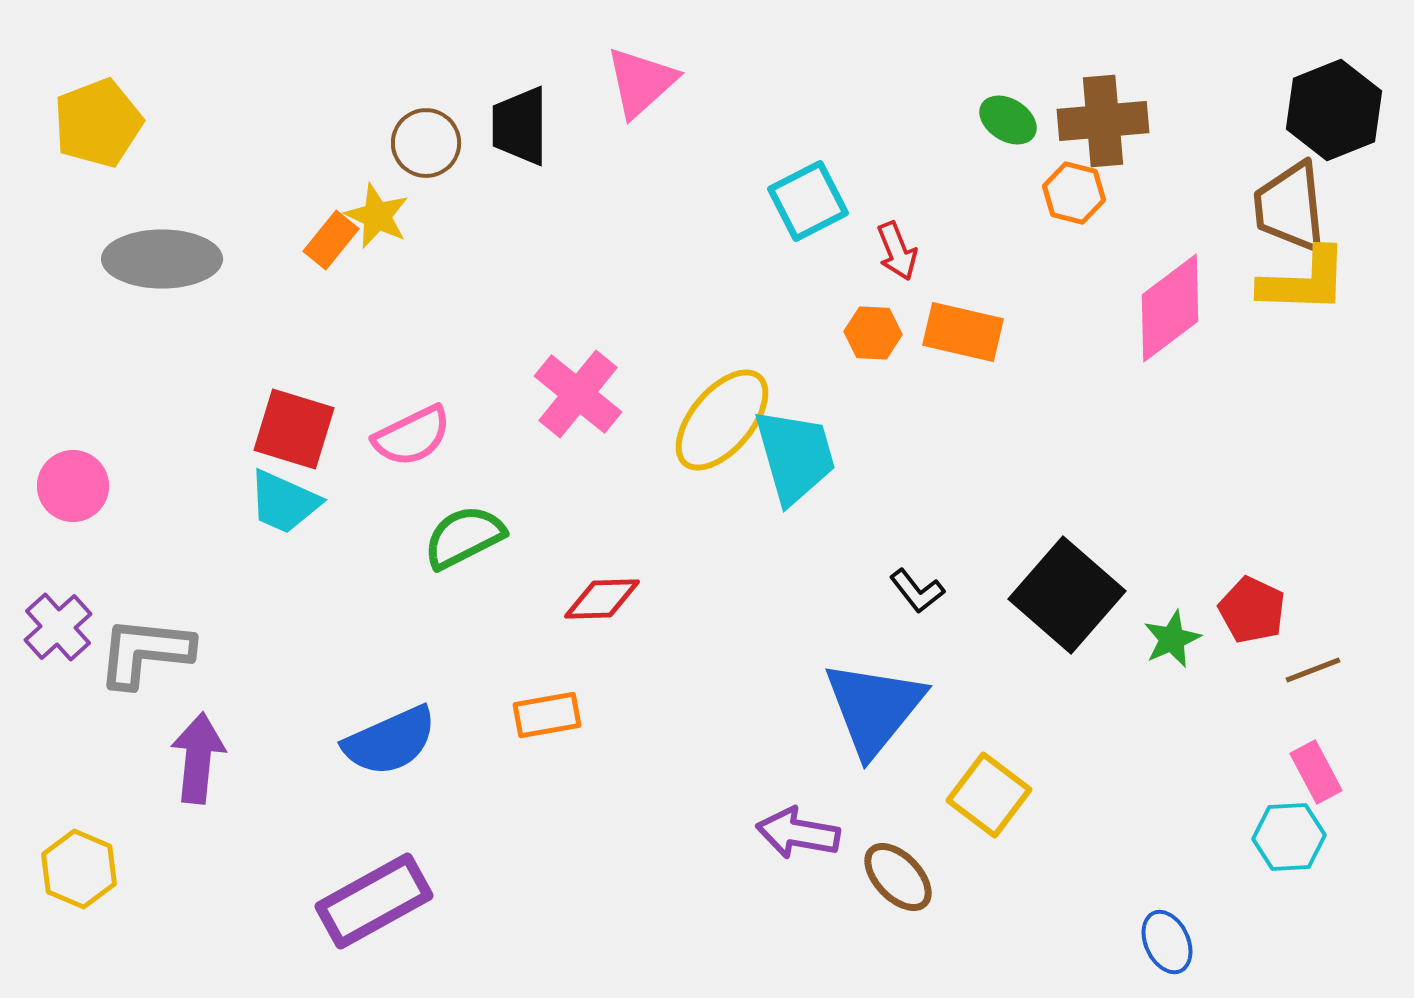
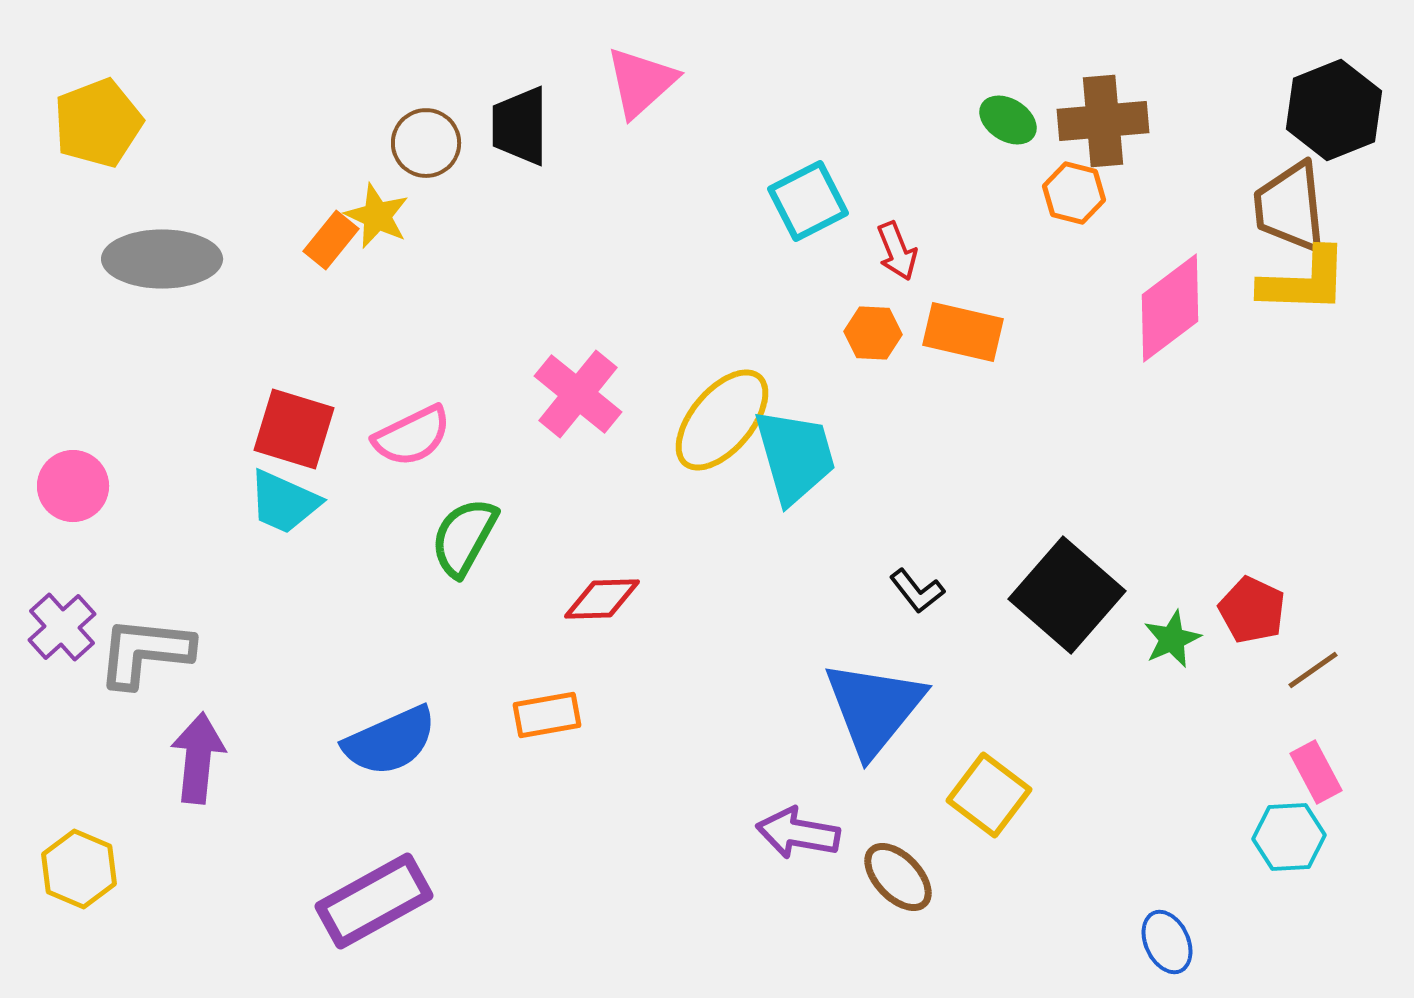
green semicircle at (464, 537): rotated 34 degrees counterclockwise
purple cross at (58, 627): moved 4 px right
brown line at (1313, 670): rotated 14 degrees counterclockwise
